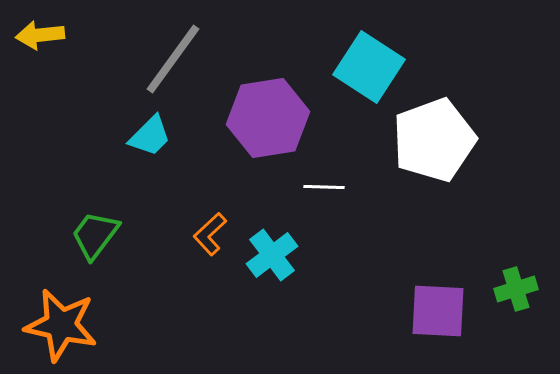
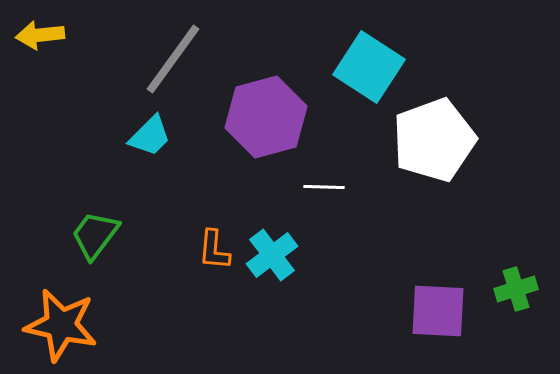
purple hexagon: moved 2 px left, 1 px up; rotated 6 degrees counterclockwise
orange L-shape: moved 4 px right, 16 px down; rotated 42 degrees counterclockwise
